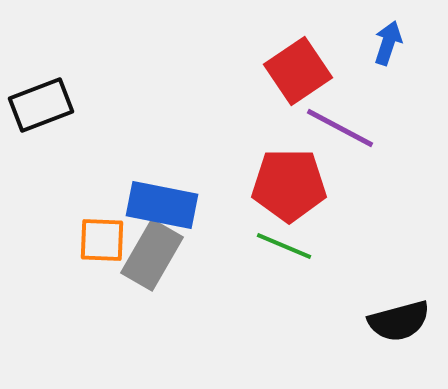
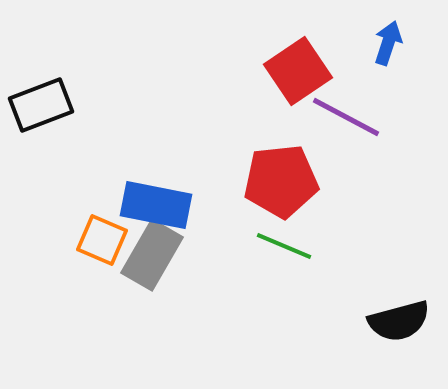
purple line: moved 6 px right, 11 px up
red pentagon: moved 8 px left, 4 px up; rotated 6 degrees counterclockwise
blue rectangle: moved 6 px left
orange square: rotated 21 degrees clockwise
